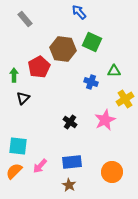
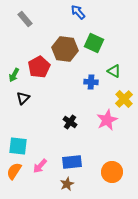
blue arrow: moved 1 px left
green square: moved 2 px right, 1 px down
brown hexagon: moved 2 px right
green triangle: rotated 32 degrees clockwise
green arrow: rotated 152 degrees counterclockwise
blue cross: rotated 16 degrees counterclockwise
yellow cross: moved 1 px left; rotated 12 degrees counterclockwise
pink star: moved 2 px right
orange semicircle: rotated 12 degrees counterclockwise
brown star: moved 2 px left, 1 px up; rotated 16 degrees clockwise
